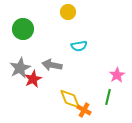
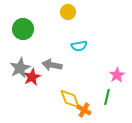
red star: moved 1 px left, 2 px up
green line: moved 1 px left
